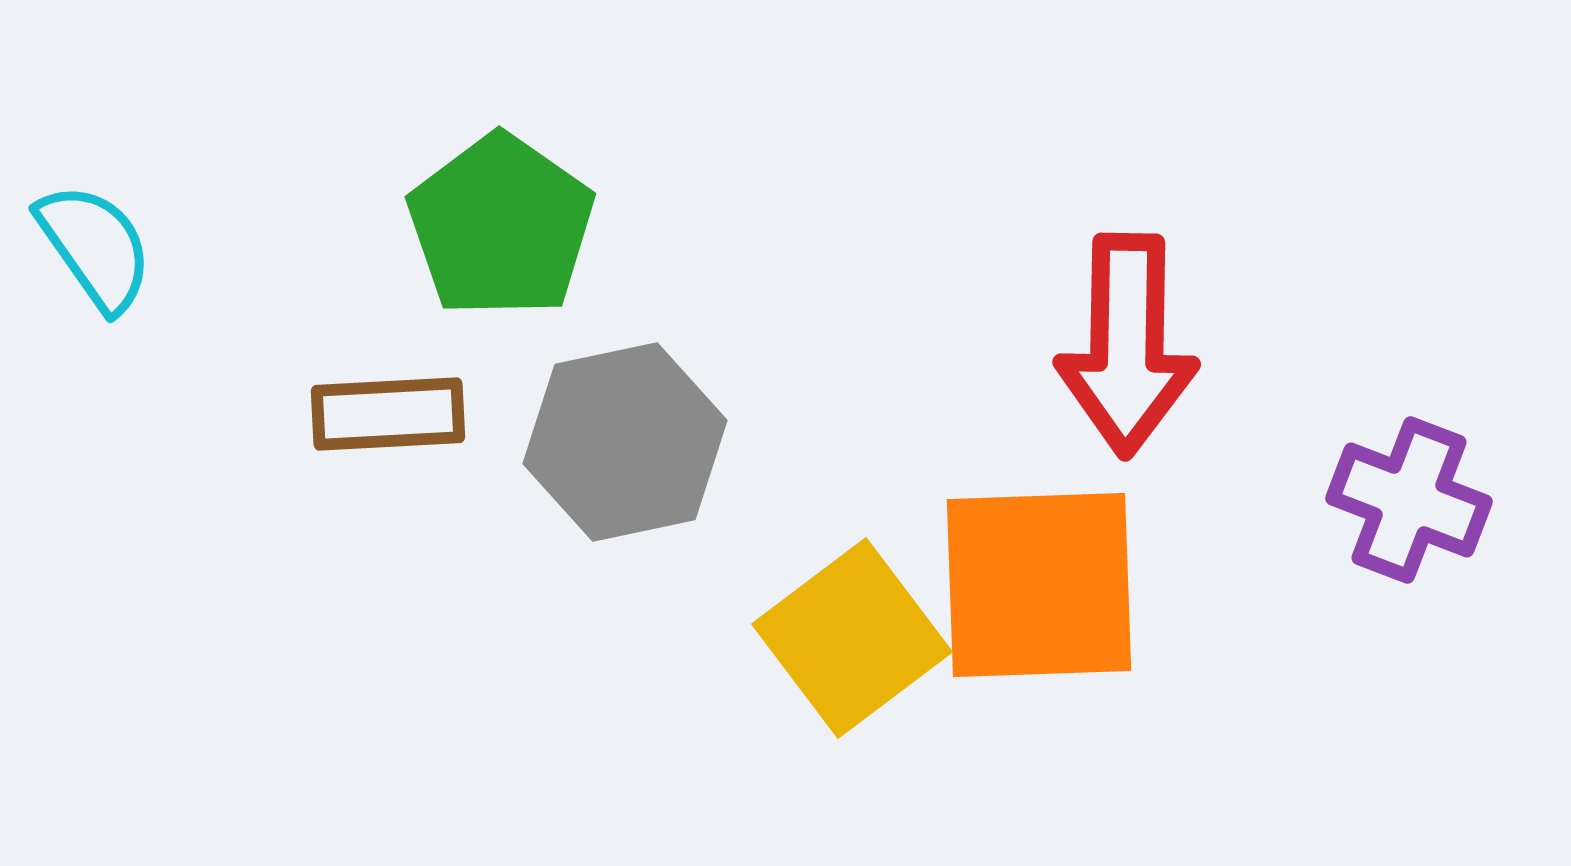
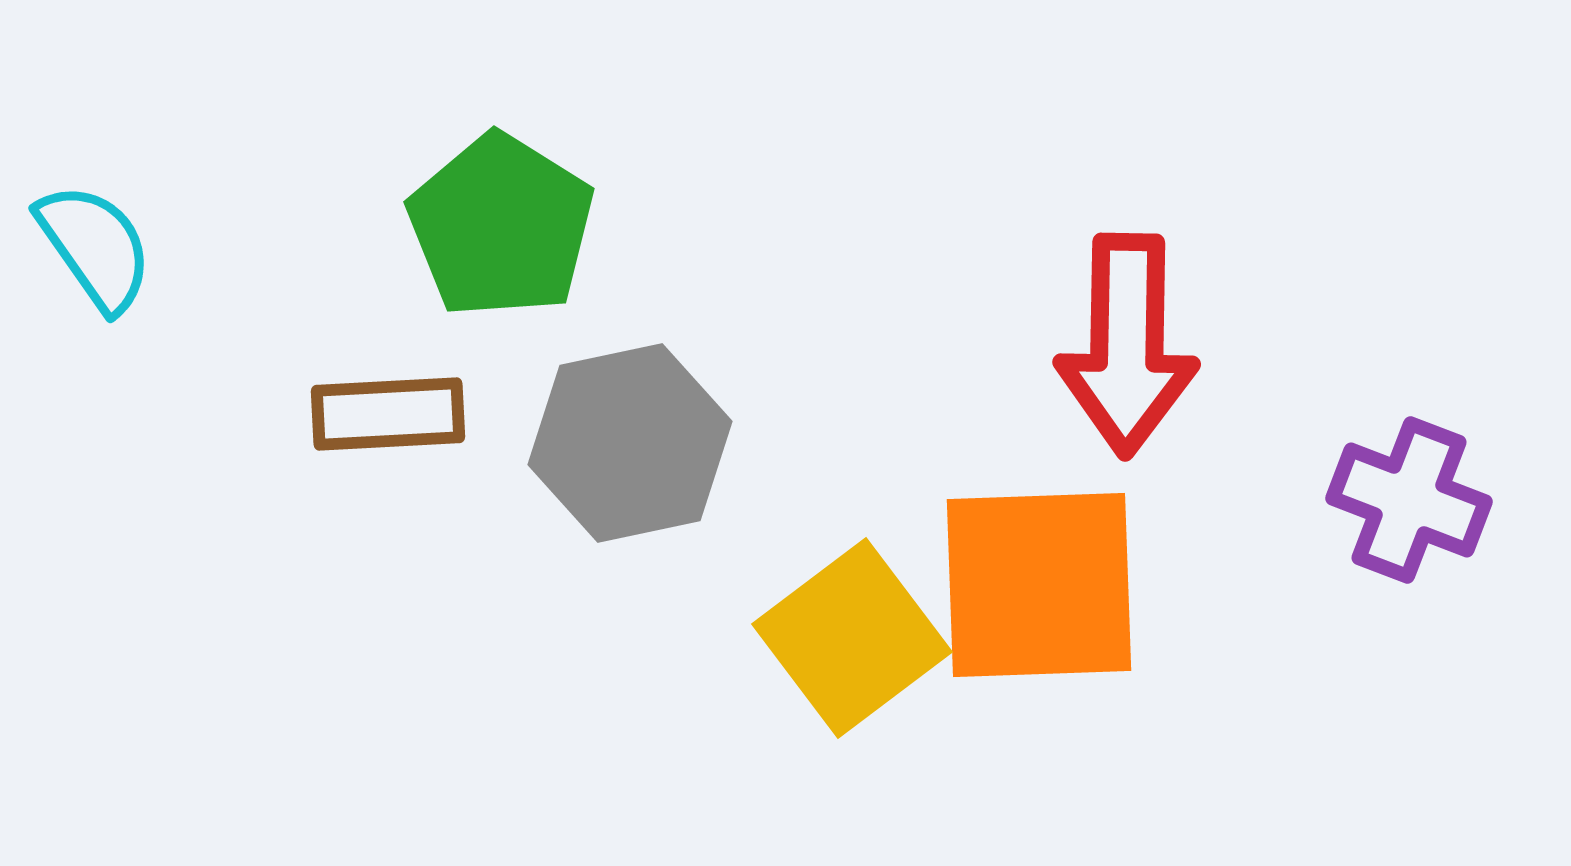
green pentagon: rotated 3 degrees counterclockwise
gray hexagon: moved 5 px right, 1 px down
